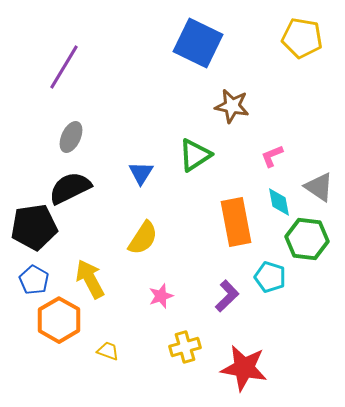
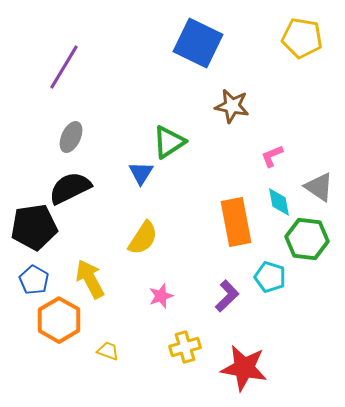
green triangle: moved 26 px left, 13 px up
